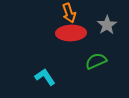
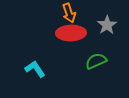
cyan L-shape: moved 10 px left, 8 px up
